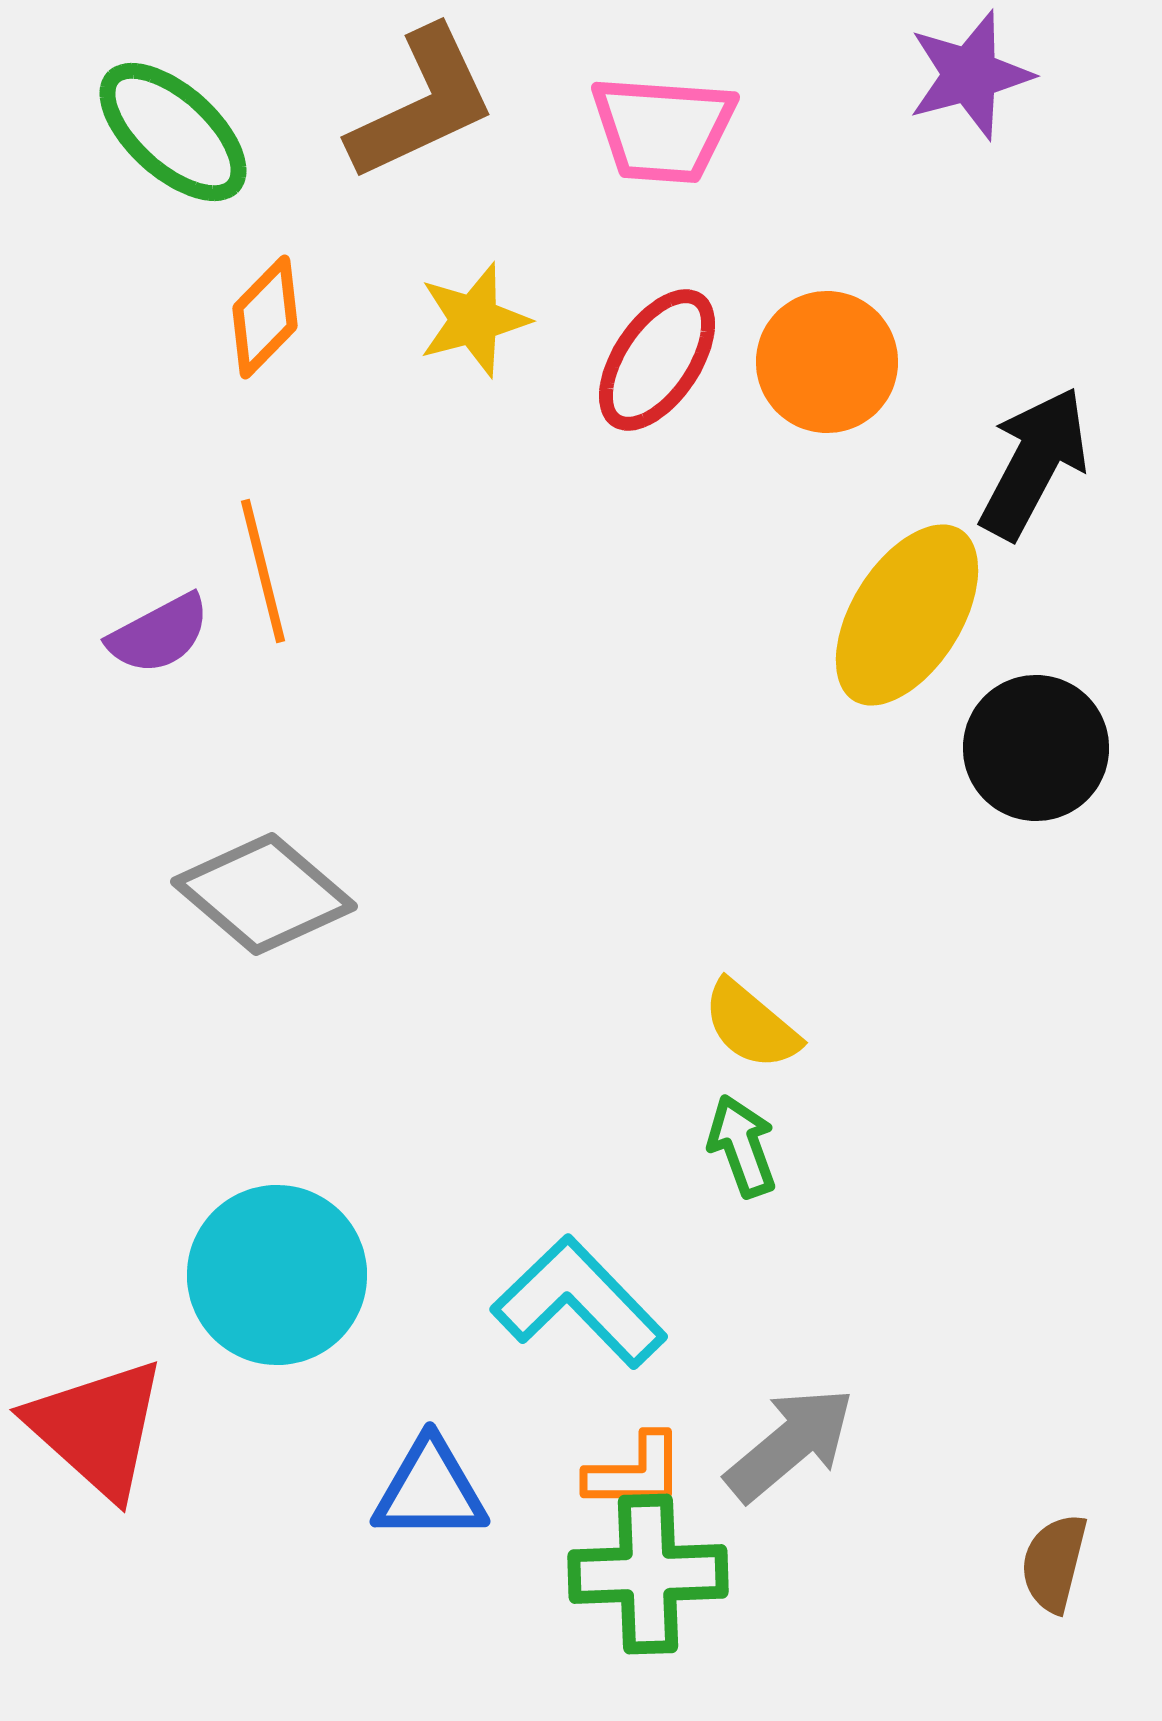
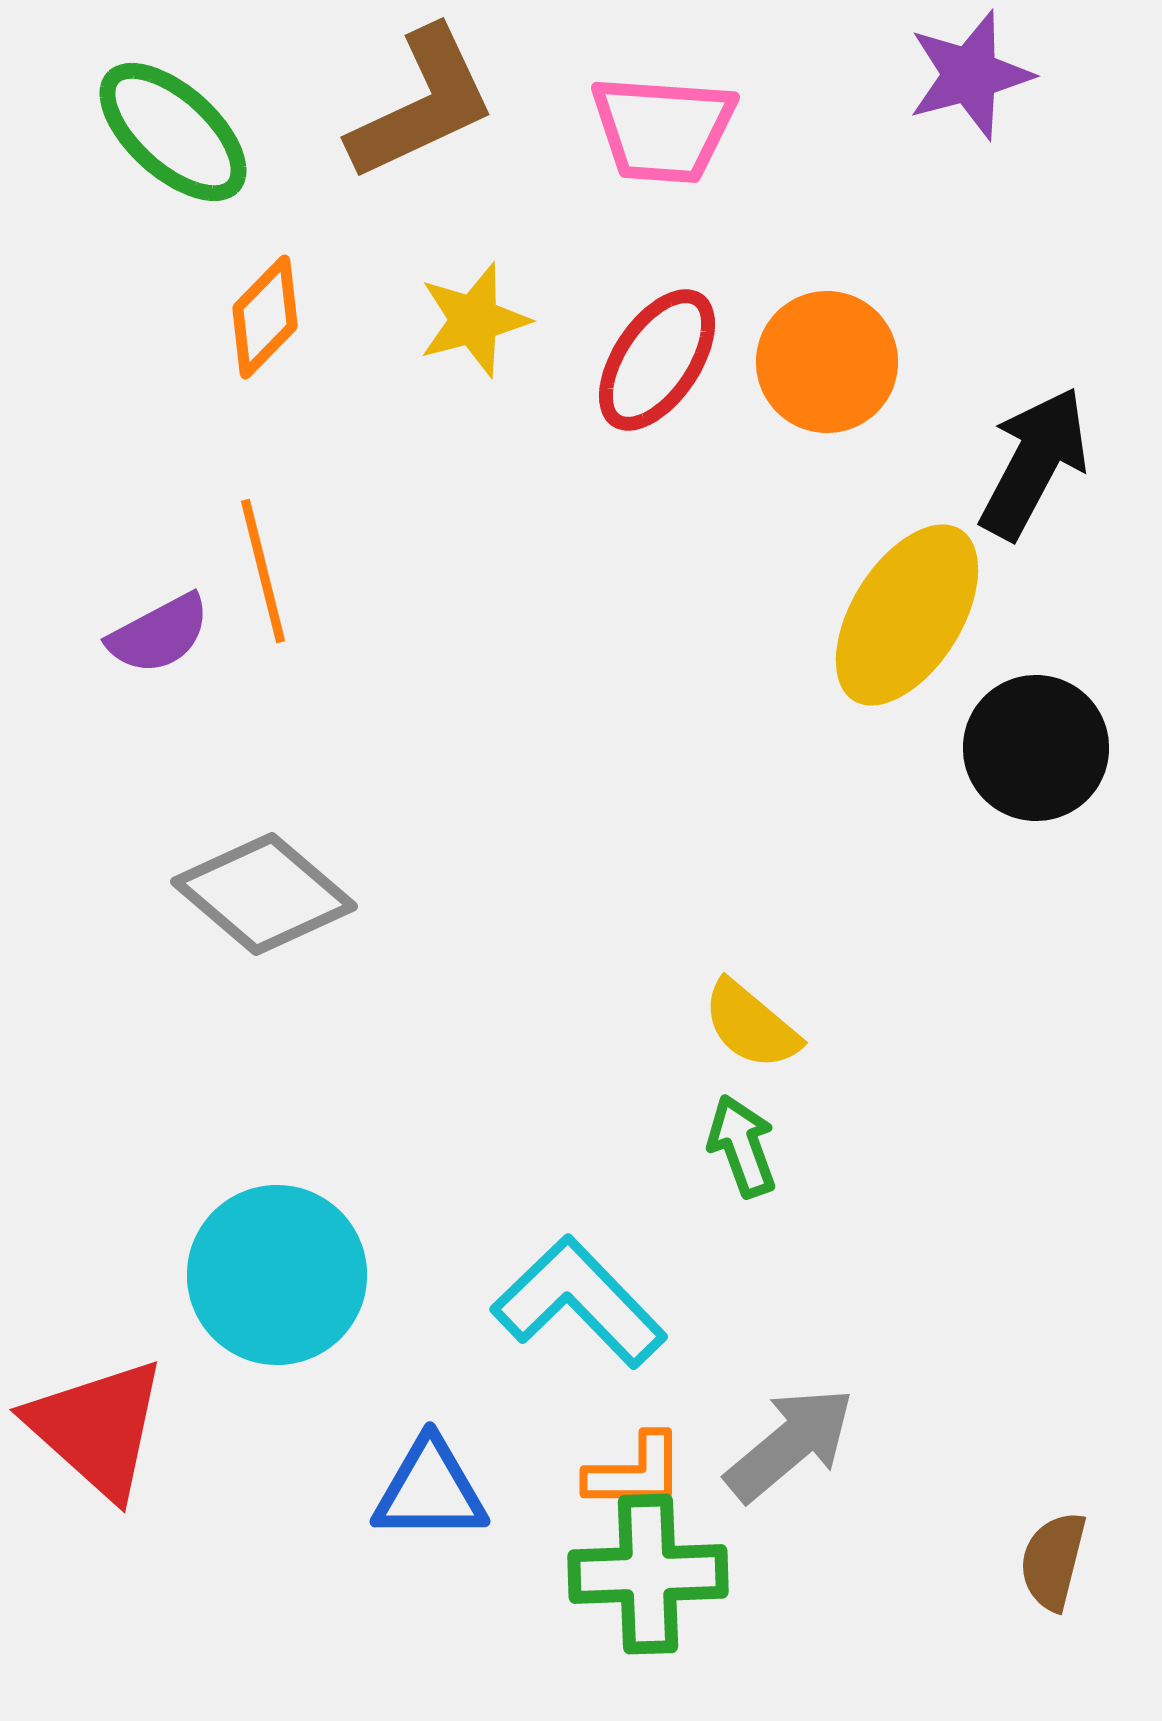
brown semicircle: moved 1 px left, 2 px up
